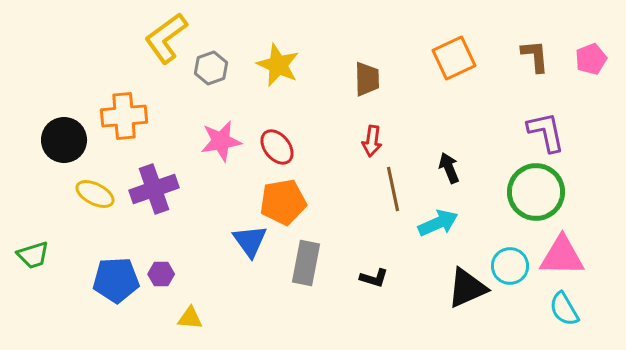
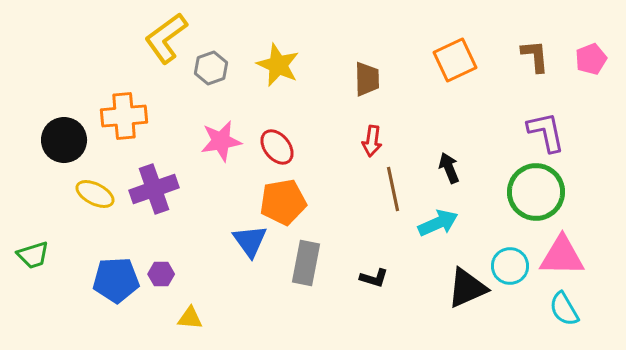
orange square: moved 1 px right, 2 px down
